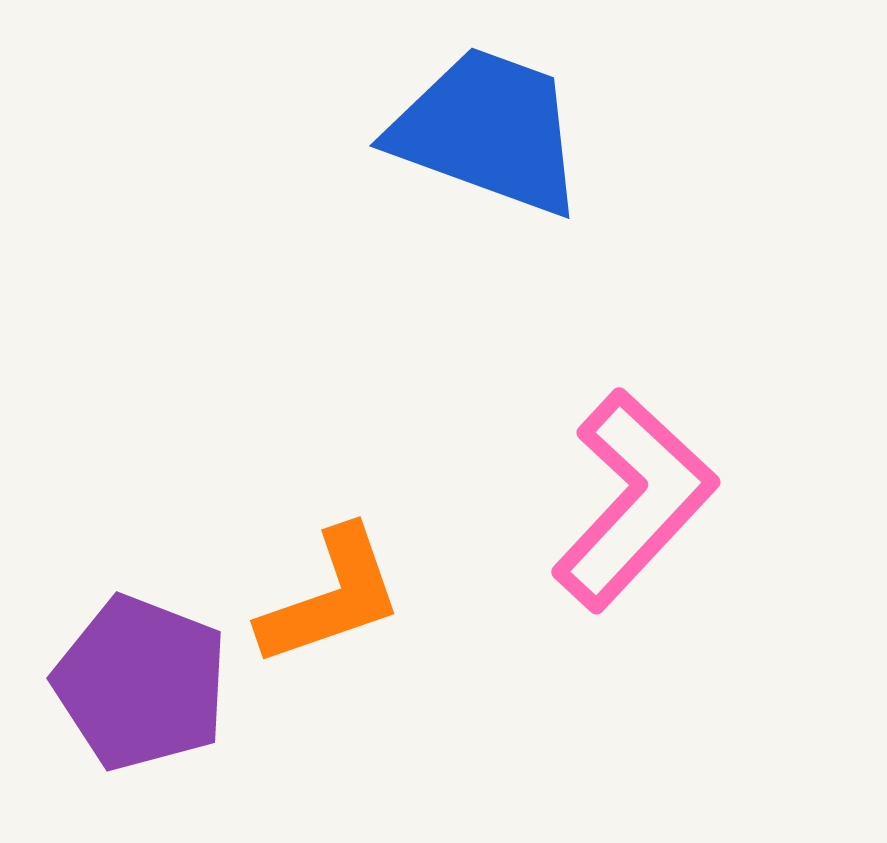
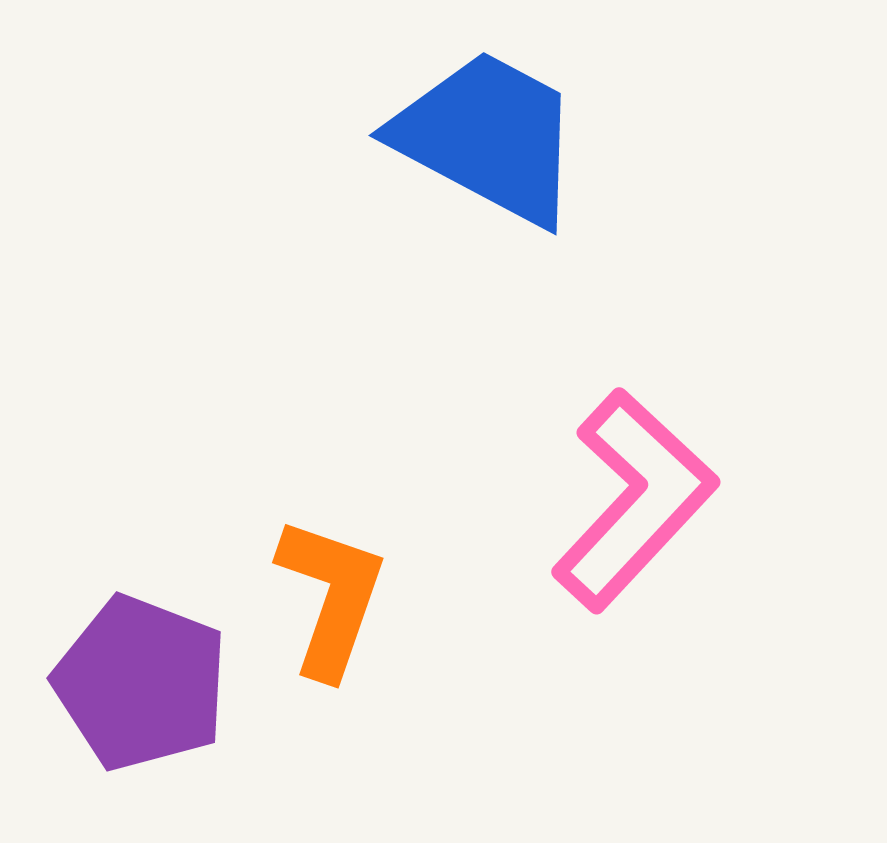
blue trapezoid: moved 6 px down; rotated 8 degrees clockwise
orange L-shape: rotated 52 degrees counterclockwise
